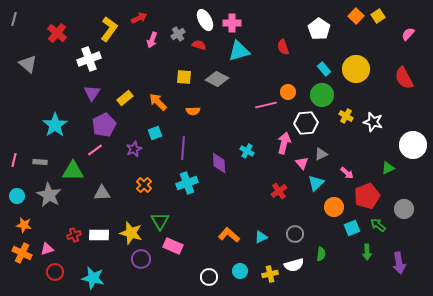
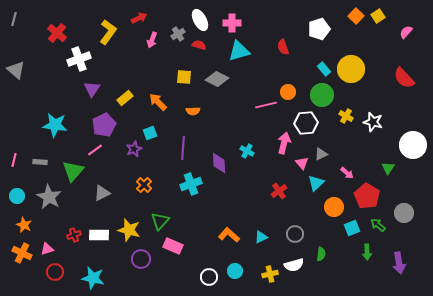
white ellipse at (205, 20): moved 5 px left
yellow L-shape at (109, 29): moved 1 px left, 3 px down
white pentagon at (319, 29): rotated 20 degrees clockwise
pink semicircle at (408, 34): moved 2 px left, 2 px up
white cross at (89, 59): moved 10 px left
gray triangle at (28, 64): moved 12 px left, 6 px down
yellow circle at (356, 69): moved 5 px left
red semicircle at (404, 78): rotated 15 degrees counterclockwise
purple triangle at (92, 93): moved 4 px up
cyan star at (55, 125): rotated 30 degrees counterclockwise
cyan square at (155, 133): moved 5 px left
green triangle at (388, 168): rotated 32 degrees counterclockwise
green triangle at (73, 171): rotated 50 degrees counterclockwise
cyan cross at (187, 183): moved 4 px right, 1 px down
gray triangle at (102, 193): rotated 24 degrees counterclockwise
gray star at (49, 195): moved 2 px down
red pentagon at (367, 196): rotated 20 degrees counterclockwise
gray circle at (404, 209): moved 4 px down
green triangle at (160, 221): rotated 12 degrees clockwise
orange star at (24, 225): rotated 14 degrees clockwise
yellow star at (131, 233): moved 2 px left, 3 px up
cyan circle at (240, 271): moved 5 px left
